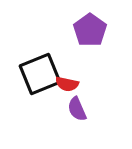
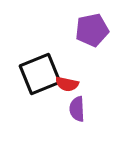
purple pentagon: moved 2 px right; rotated 24 degrees clockwise
purple semicircle: rotated 20 degrees clockwise
